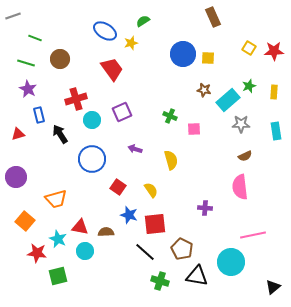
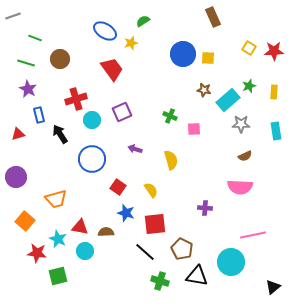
pink semicircle at (240, 187): rotated 80 degrees counterclockwise
blue star at (129, 215): moved 3 px left, 2 px up
